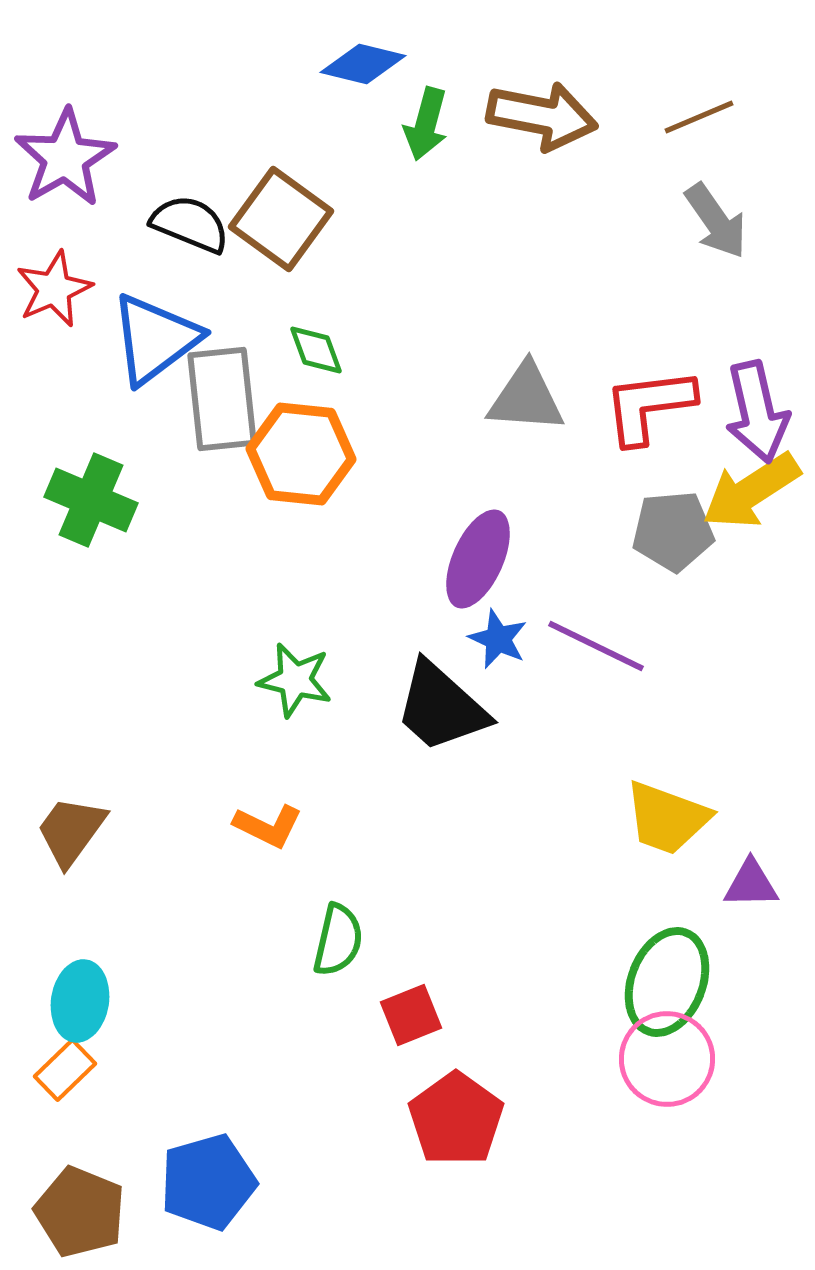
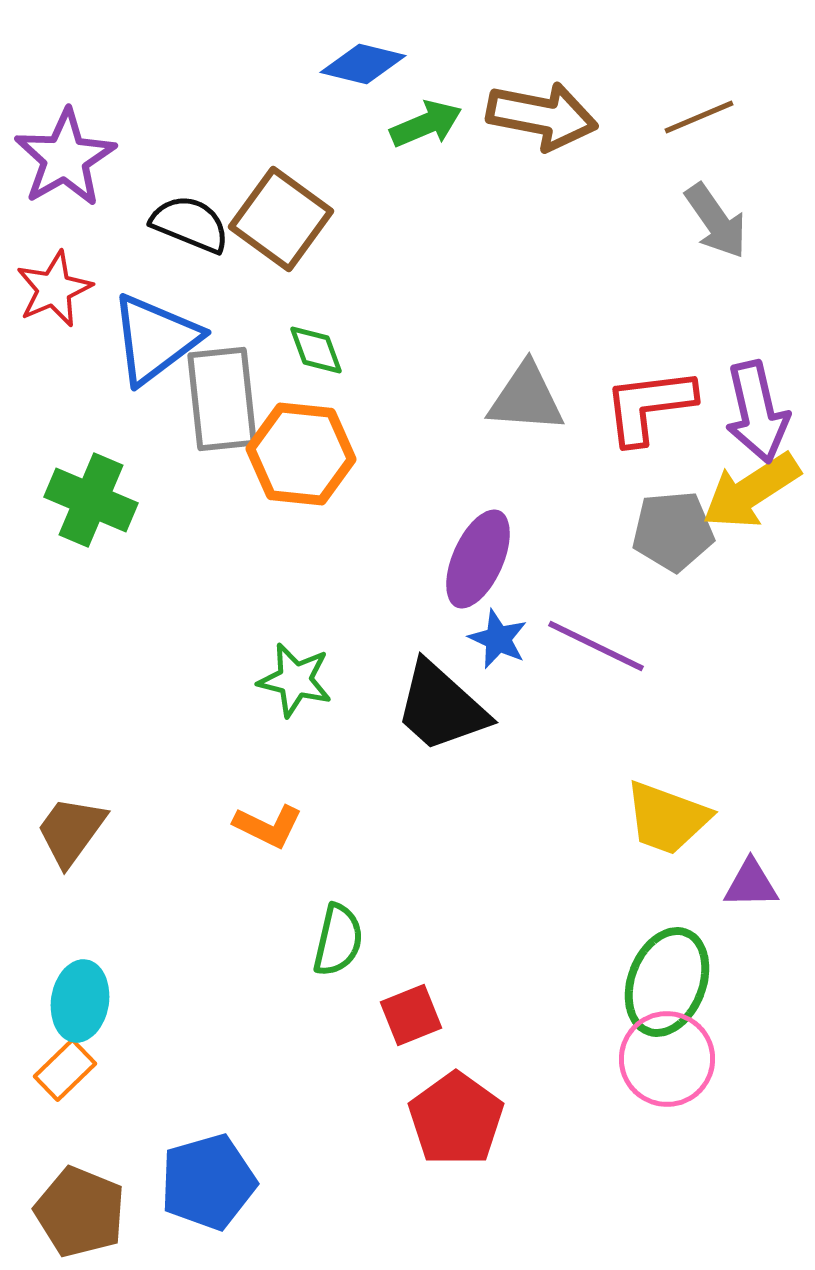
green arrow: rotated 128 degrees counterclockwise
